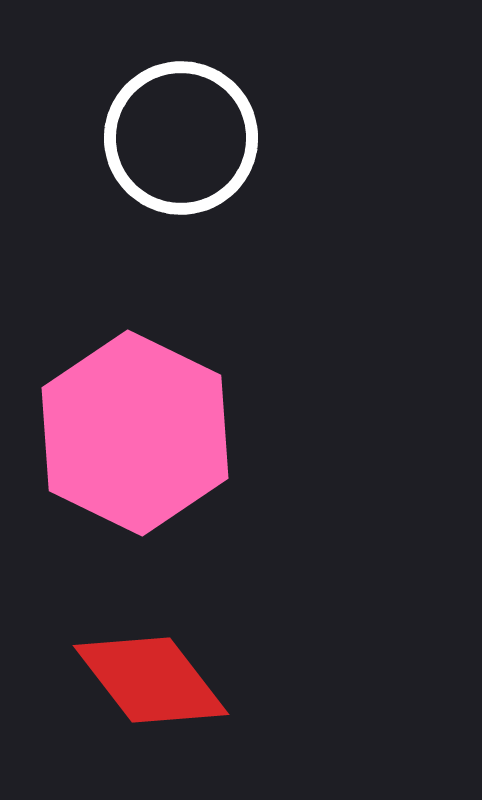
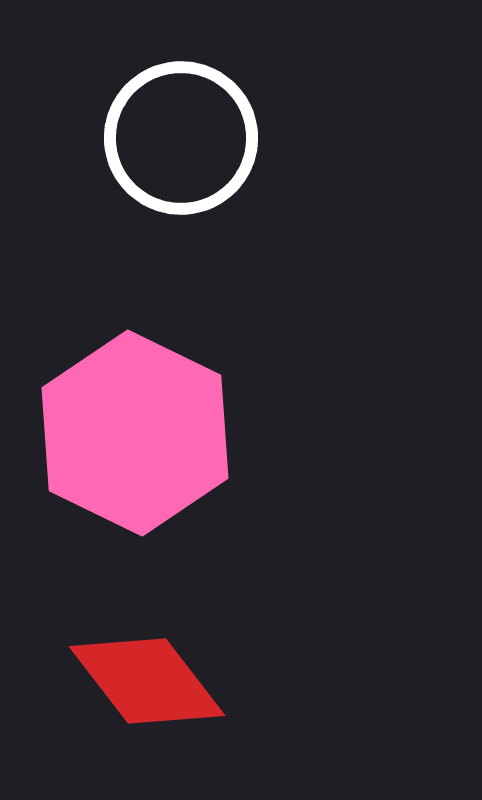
red diamond: moved 4 px left, 1 px down
